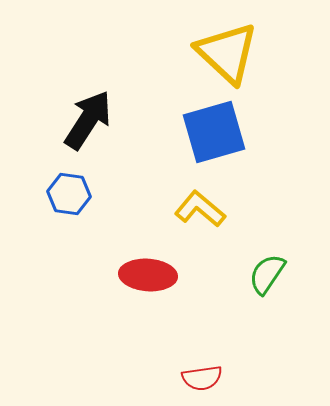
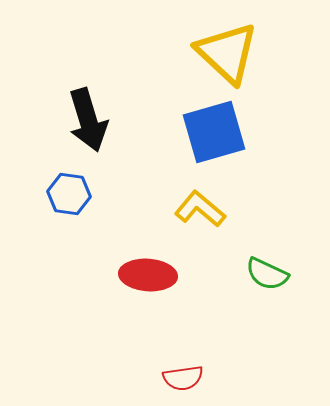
black arrow: rotated 130 degrees clockwise
green semicircle: rotated 99 degrees counterclockwise
red semicircle: moved 19 px left
